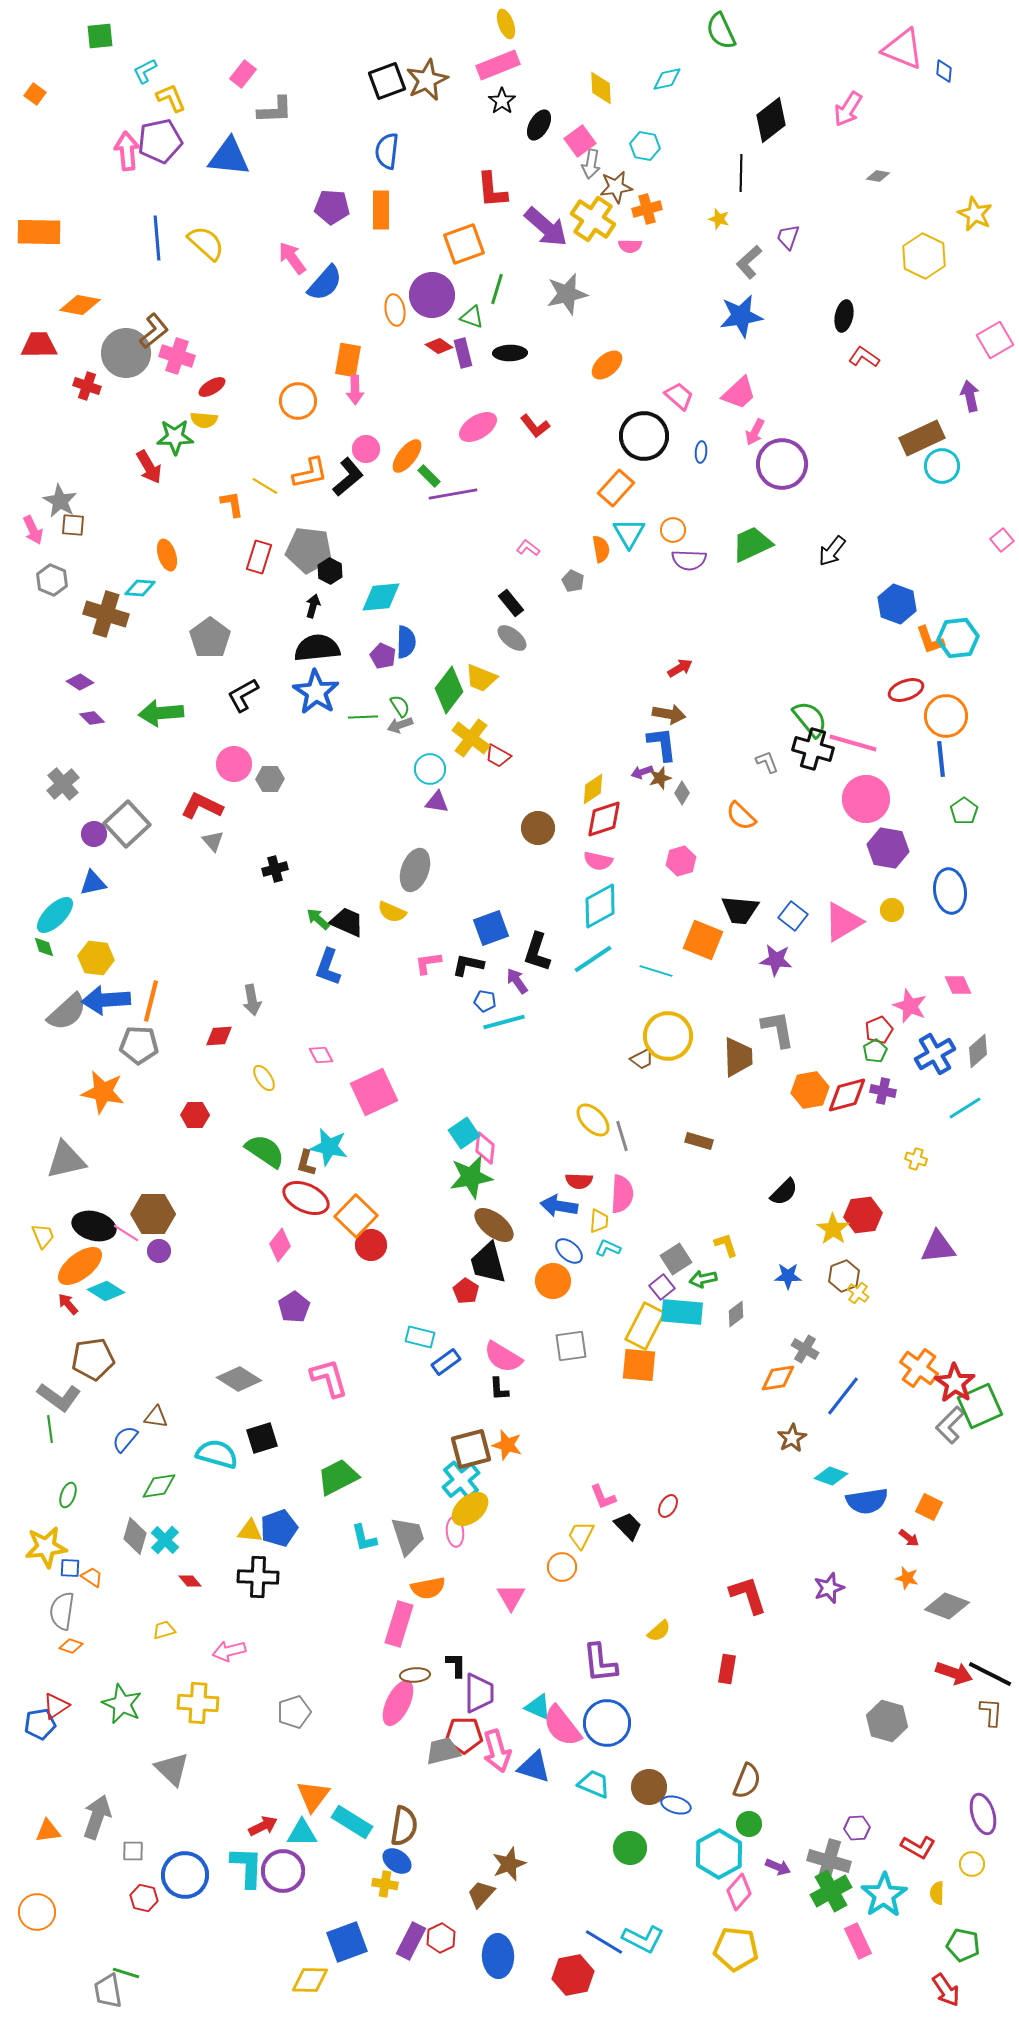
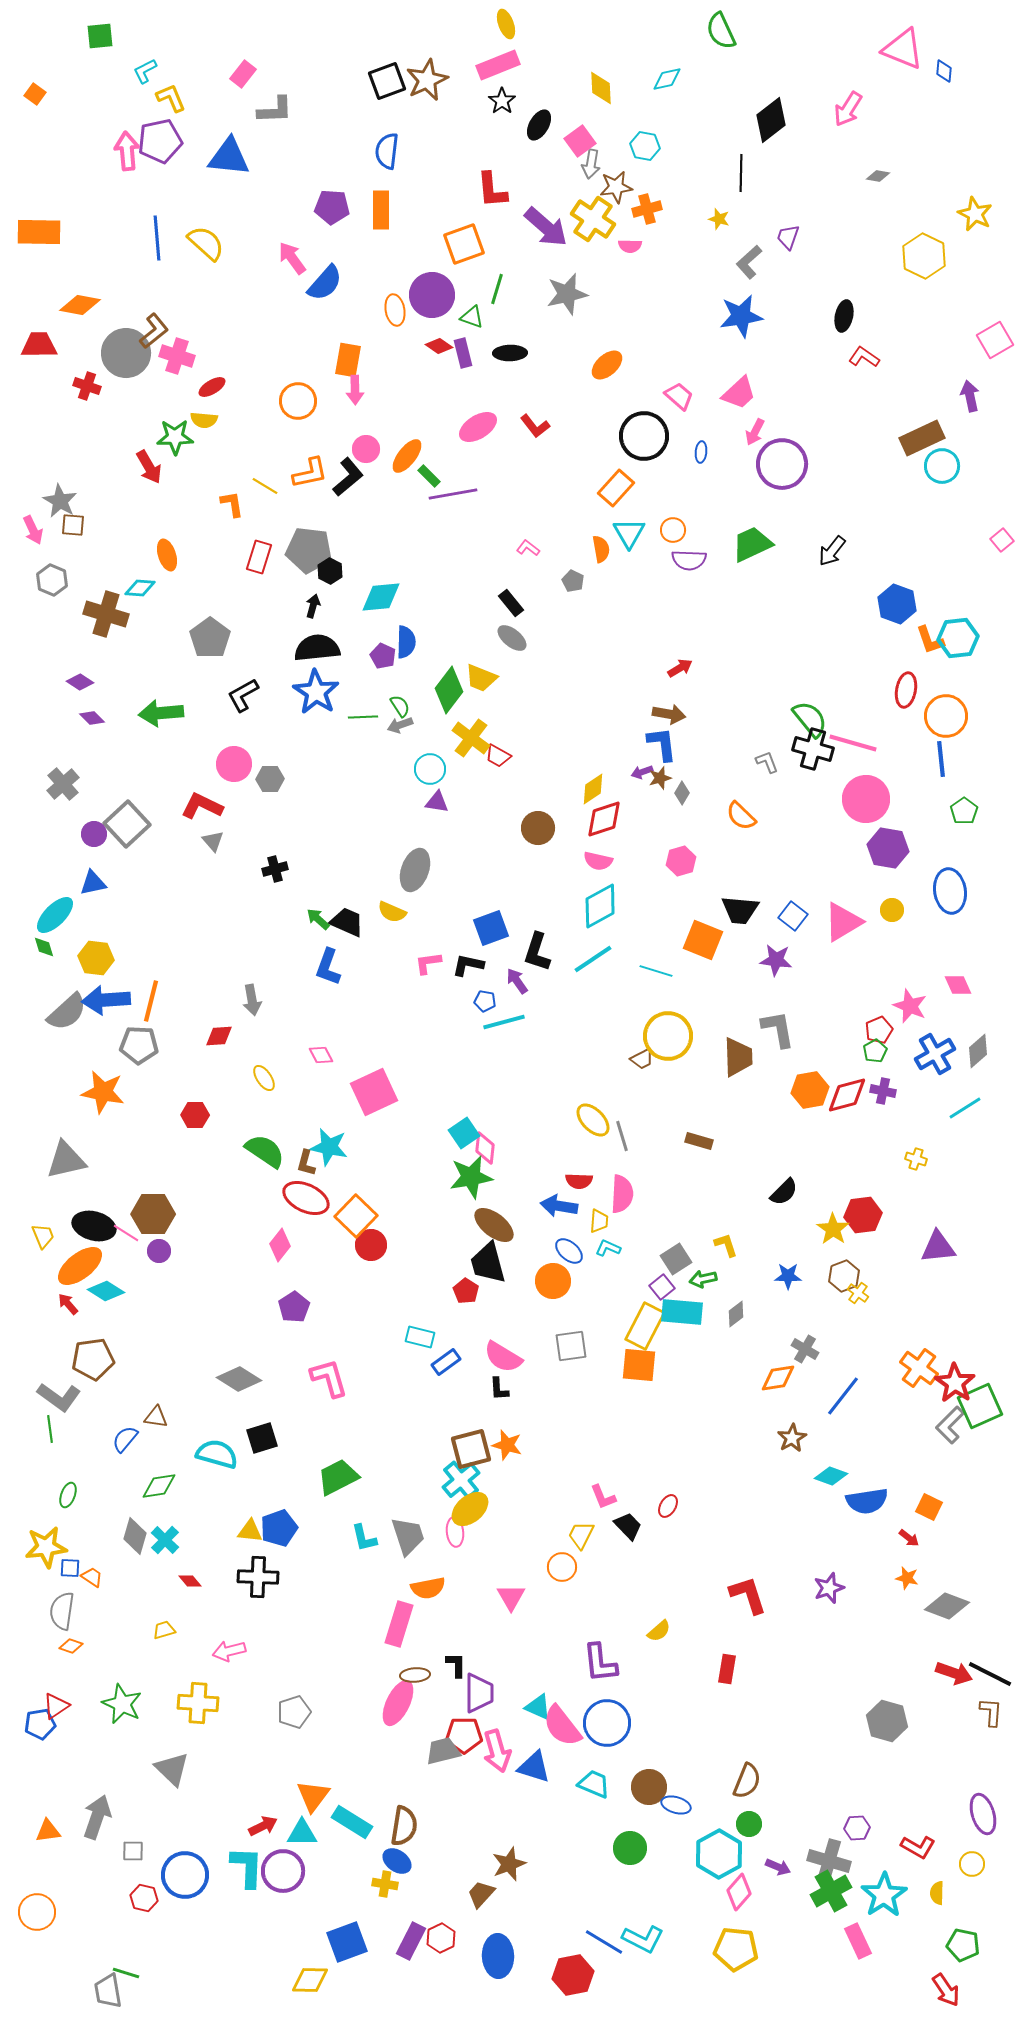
red ellipse at (906, 690): rotated 60 degrees counterclockwise
